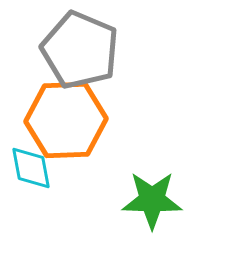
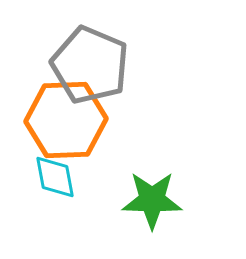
gray pentagon: moved 10 px right, 15 px down
cyan diamond: moved 24 px right, 9 px down
